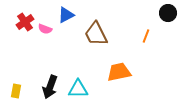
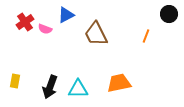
black circle: moved 1 px right, 1 px down
orange trapezoid: moved 11 px down
yellow rectangle: moved 1 px left, 10 px up
